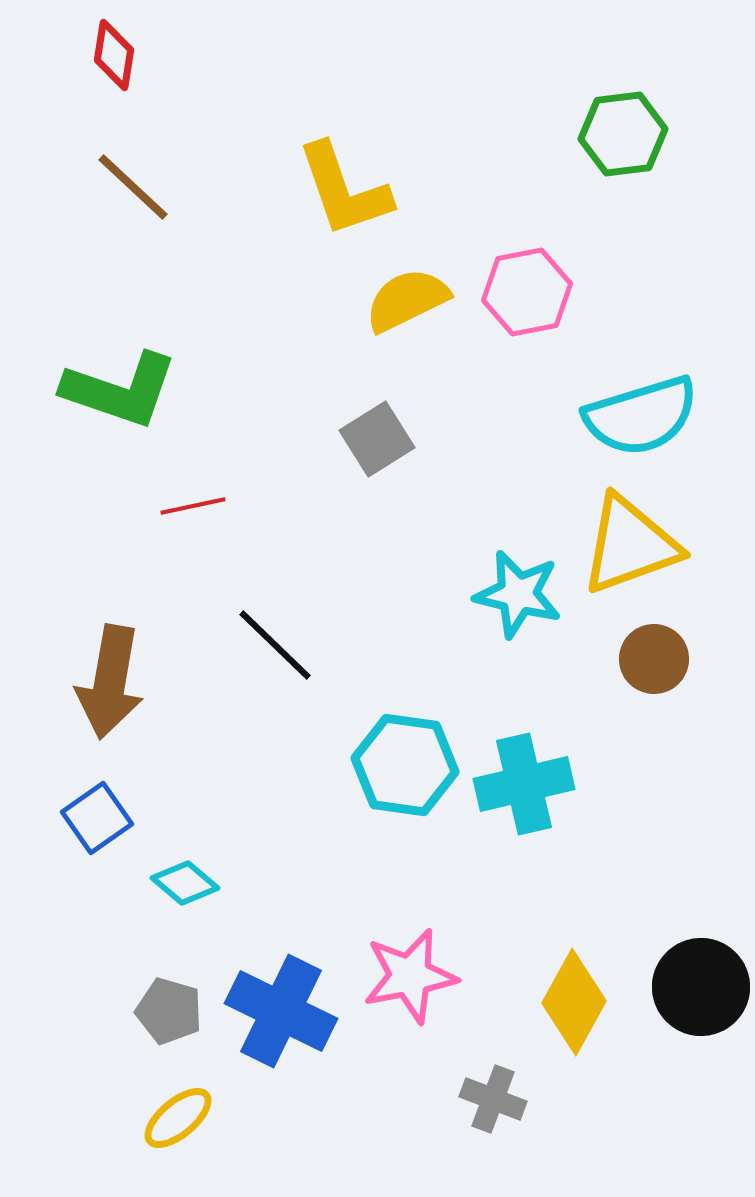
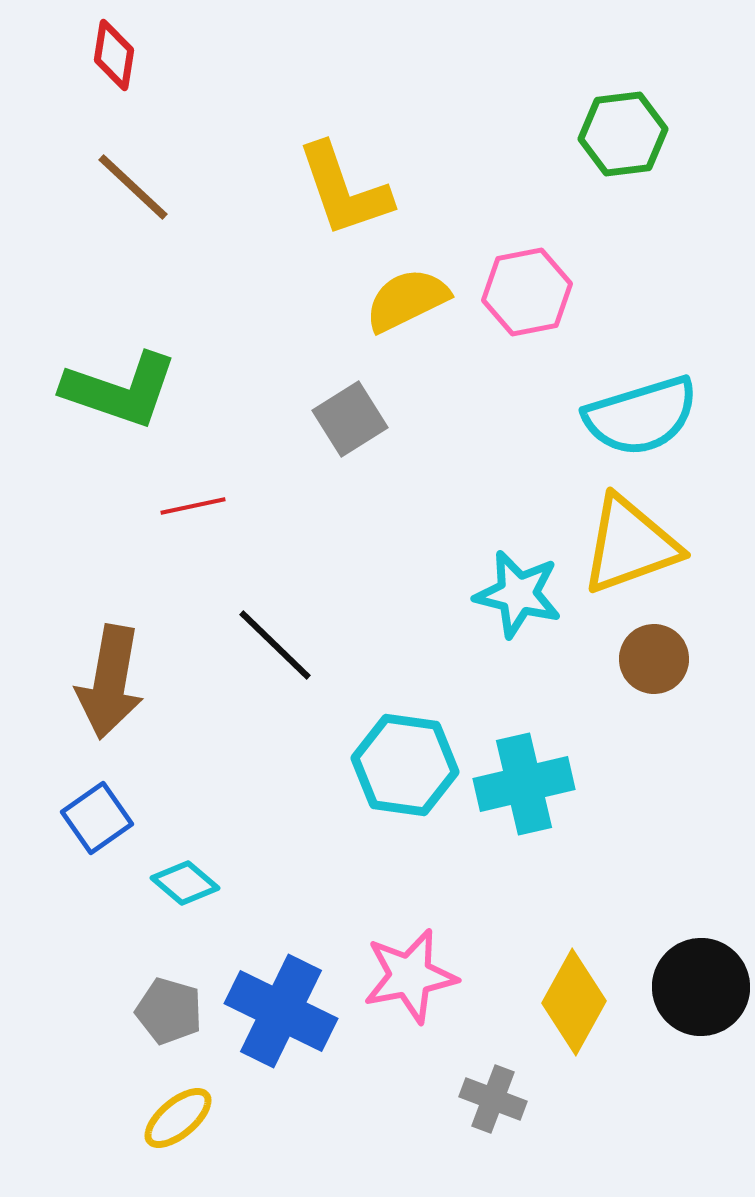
gray square: moved 27 px left, 20 px up
